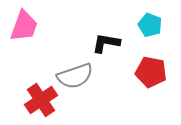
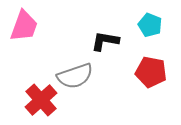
black L-shape: moved 1 px left, 2 px up
red cross: rotated 8 degrees counterclockwise
